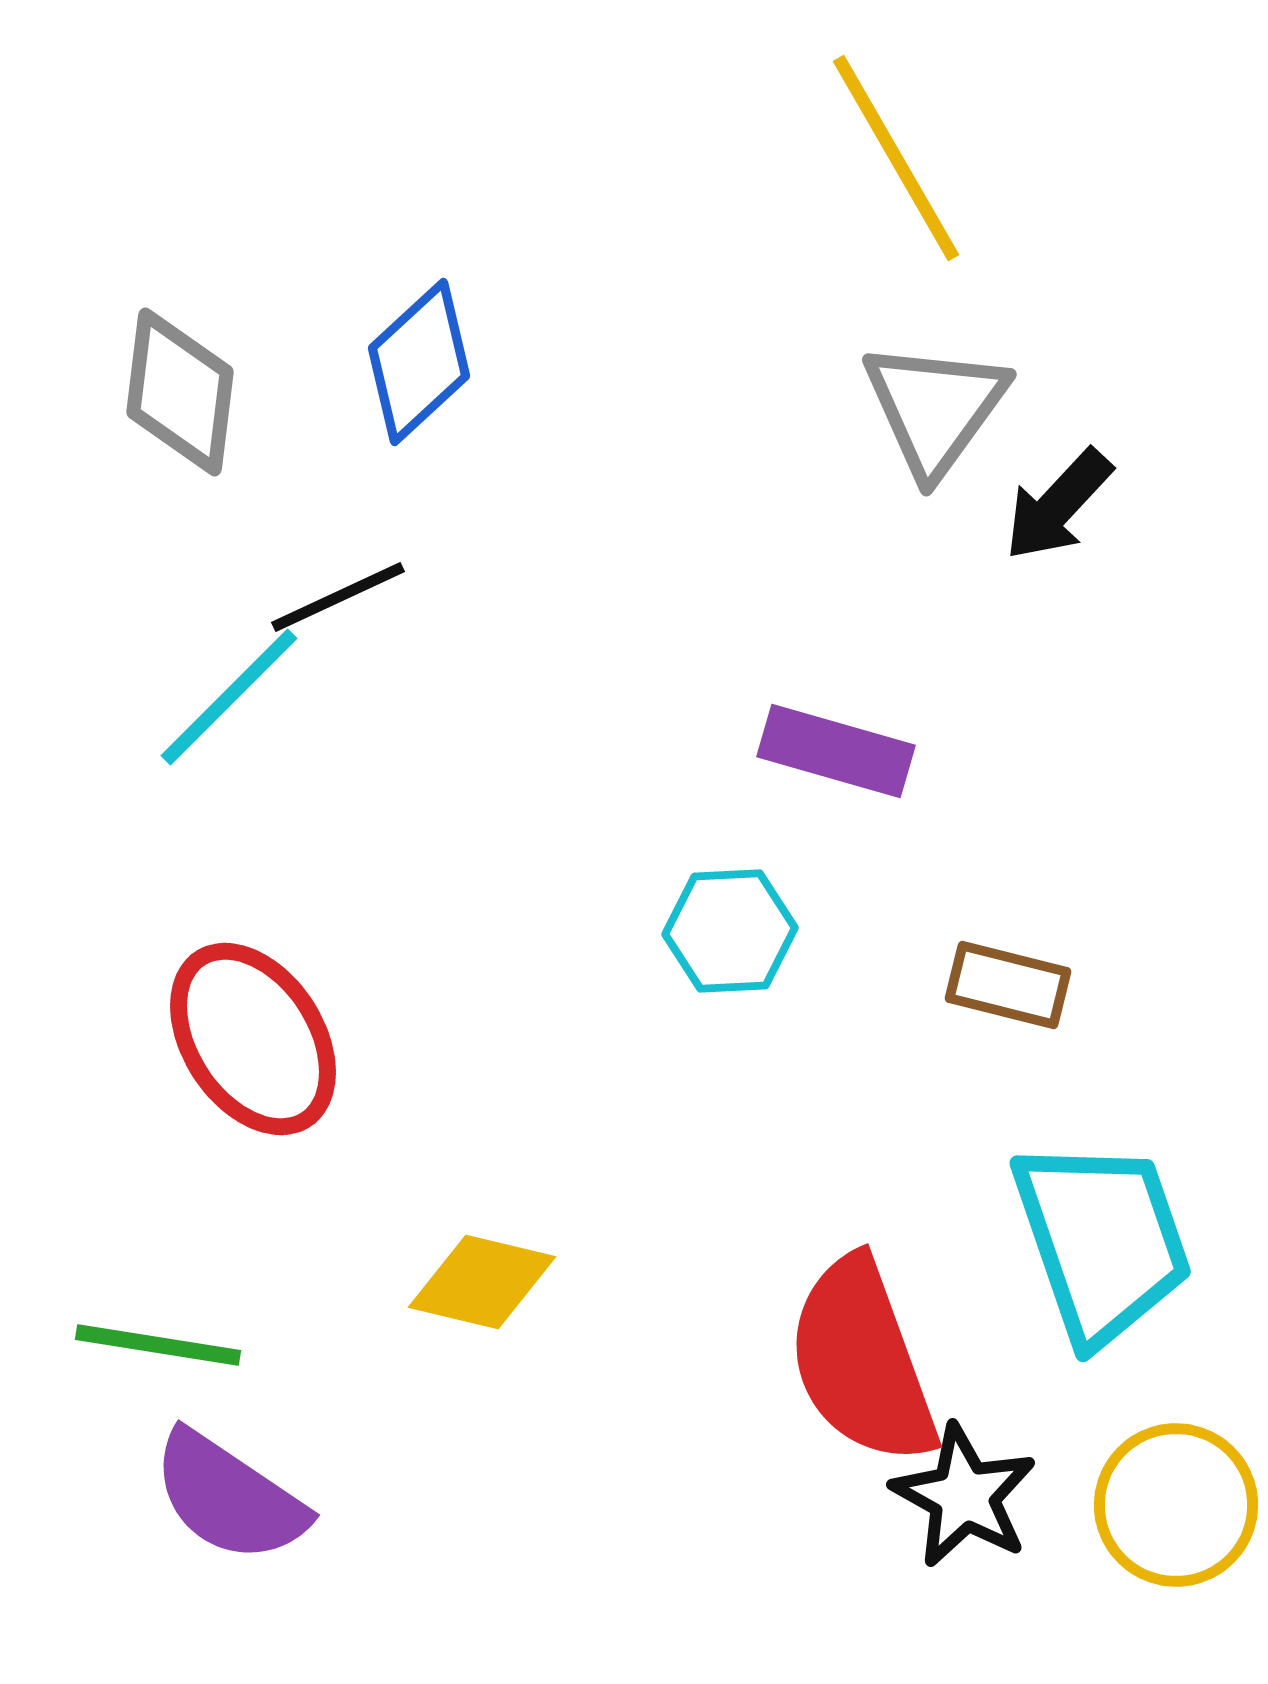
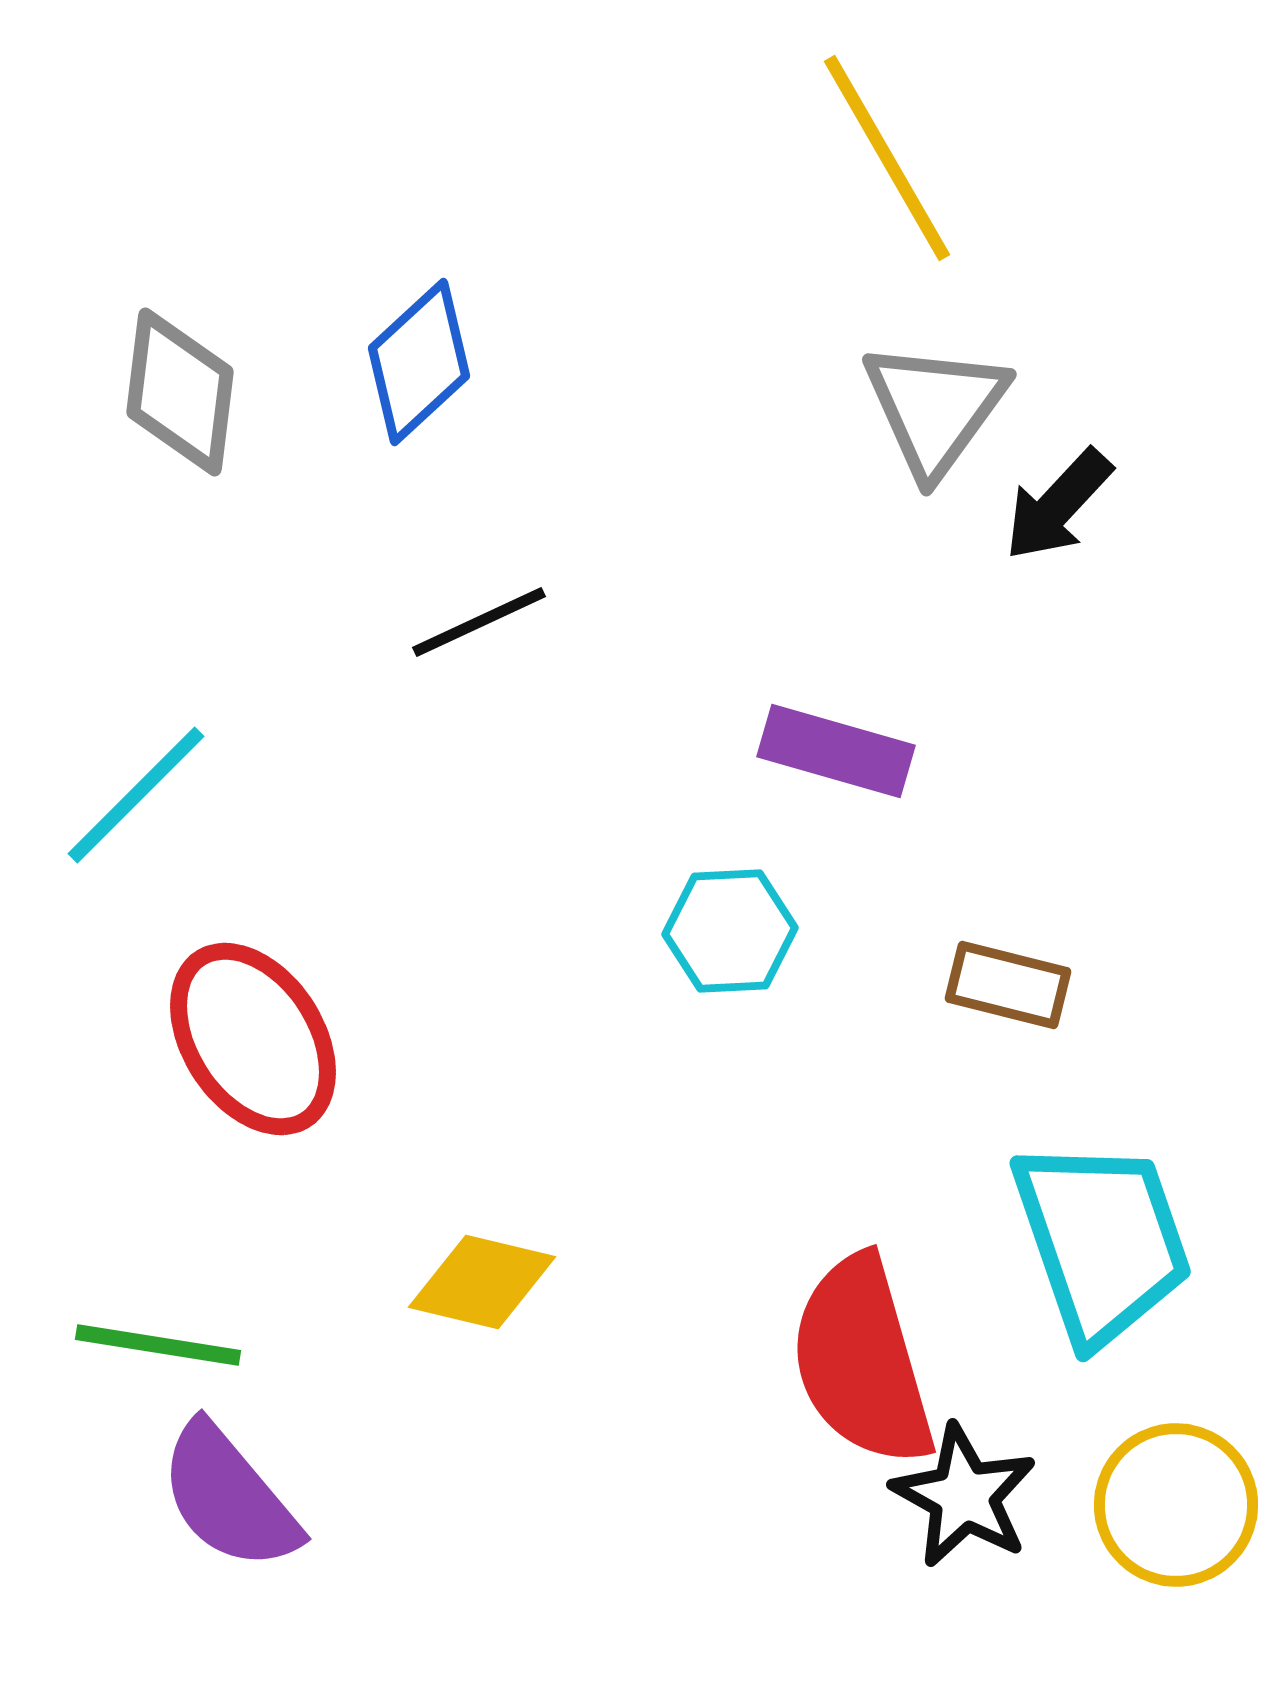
yellow line: moved 9 px left
black line: moved 141 px right, 25 px down
cyan line: moved 93 px left, 98 px down
red semicircle: rotated 4 degrees clockwise
purple semicircle: rotated 16 degrees clockwise
